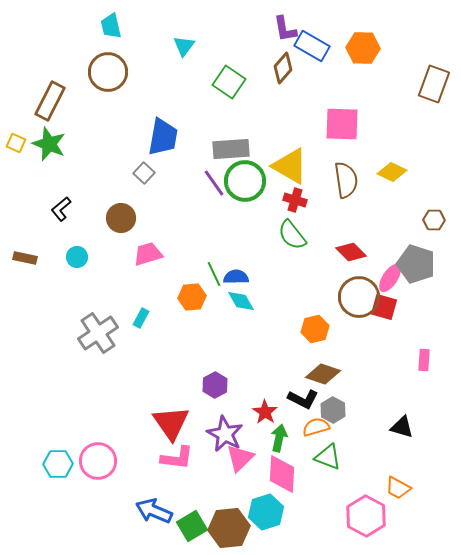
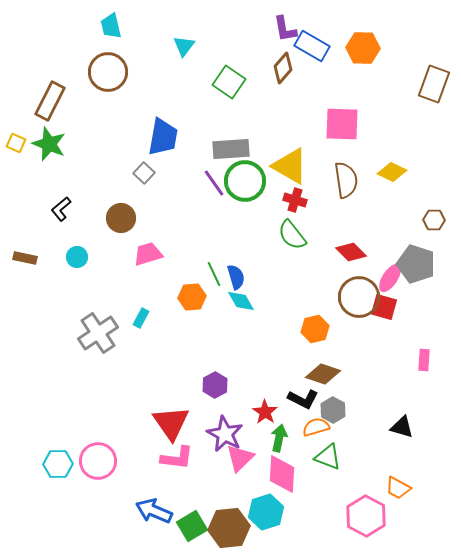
blue semicircle at (236, 277): rotated 75 degrees clockwise
